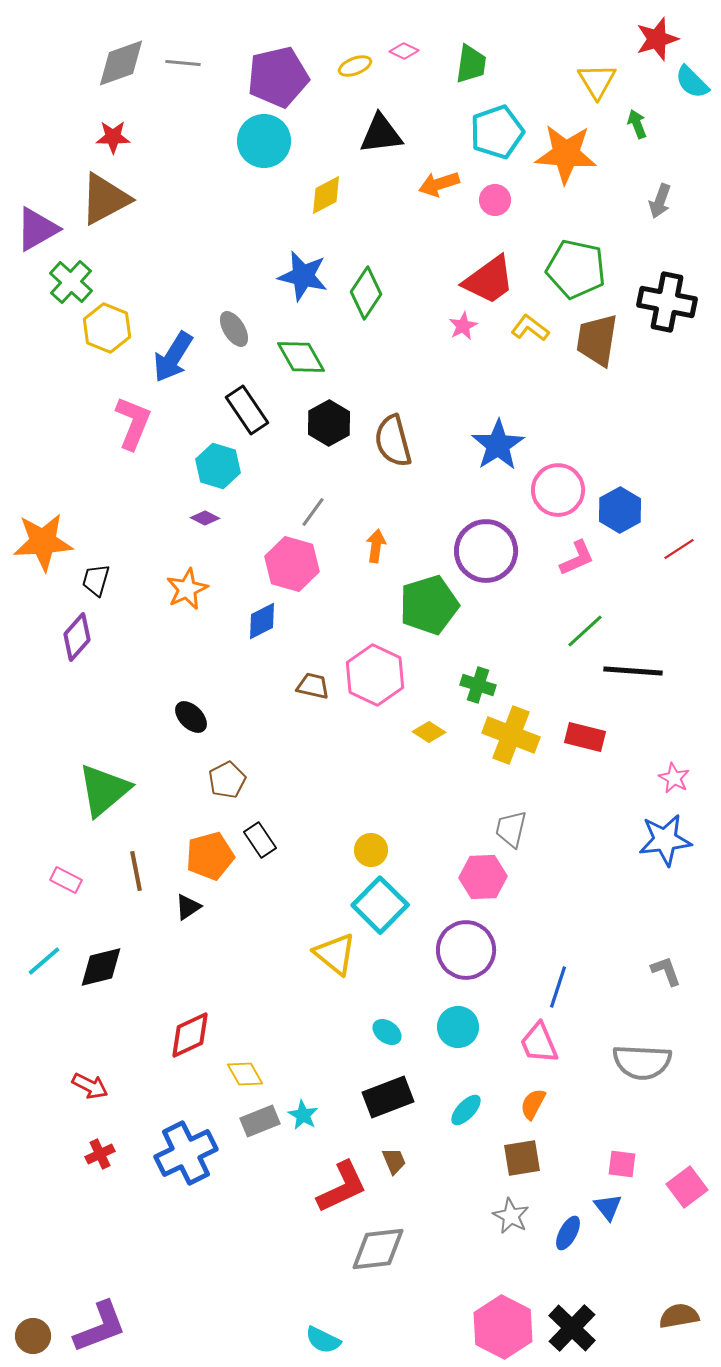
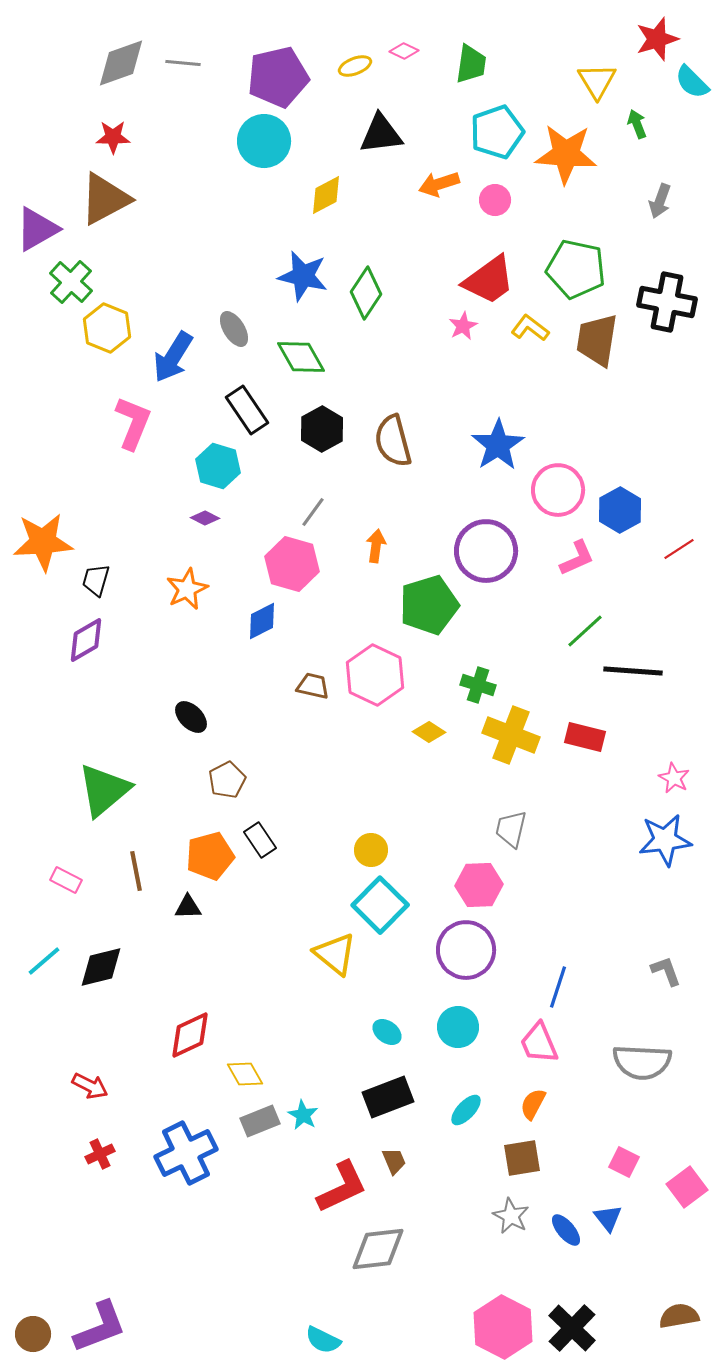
black hexagon at (329, 423): moved 7 px left, 6 px down
purple diamond at (77, 637): moved 9 px right, 3 px down; rotated 18 degrees clockwise
pink hexagon at (483, 877): moved 4 px left, 8 px down
black triangle at (188, 907): rotated 32 degrees clockwise
pink square at (622, 1164): moved 2 px right, 2 px up; rotated 20 degrees clockwise
blue triangle at (608, 1207): moved 11 px down
blue ellipse at (568, 1233): moved 2 px left, 3 px up; rotated 68 degrees counterclockwise
brown circle at (33, 1336): moved 2 px up
